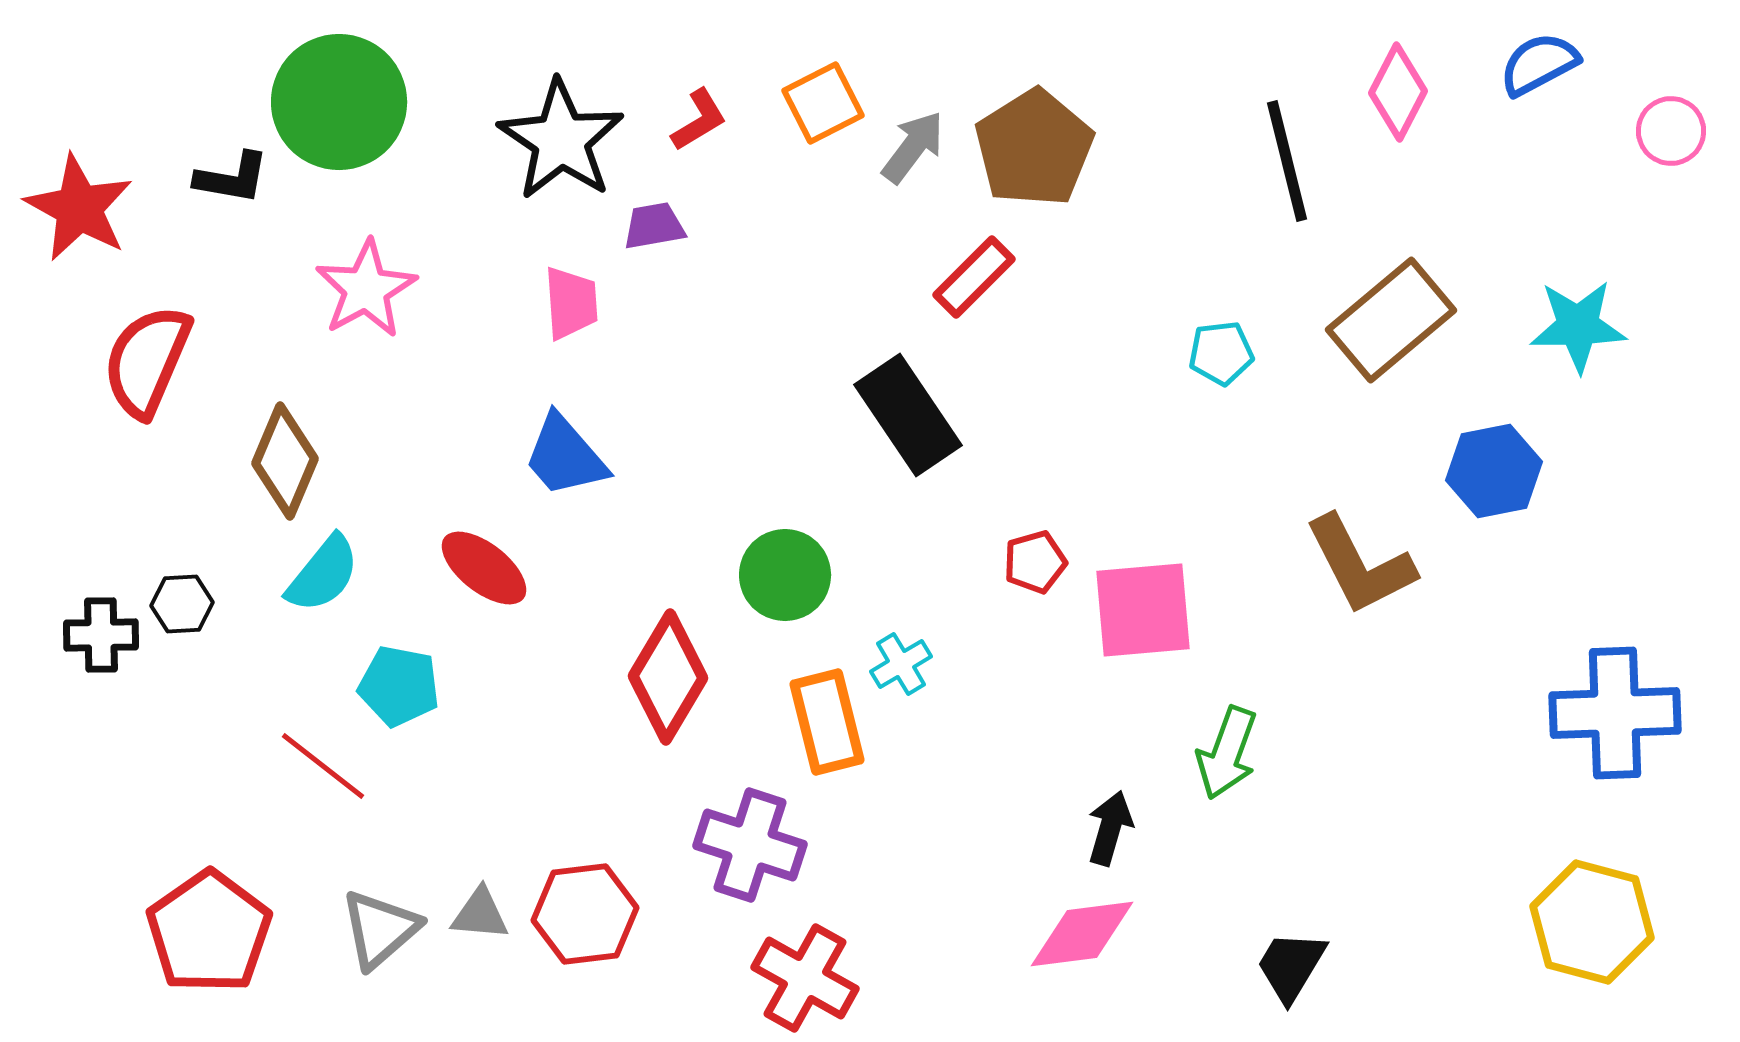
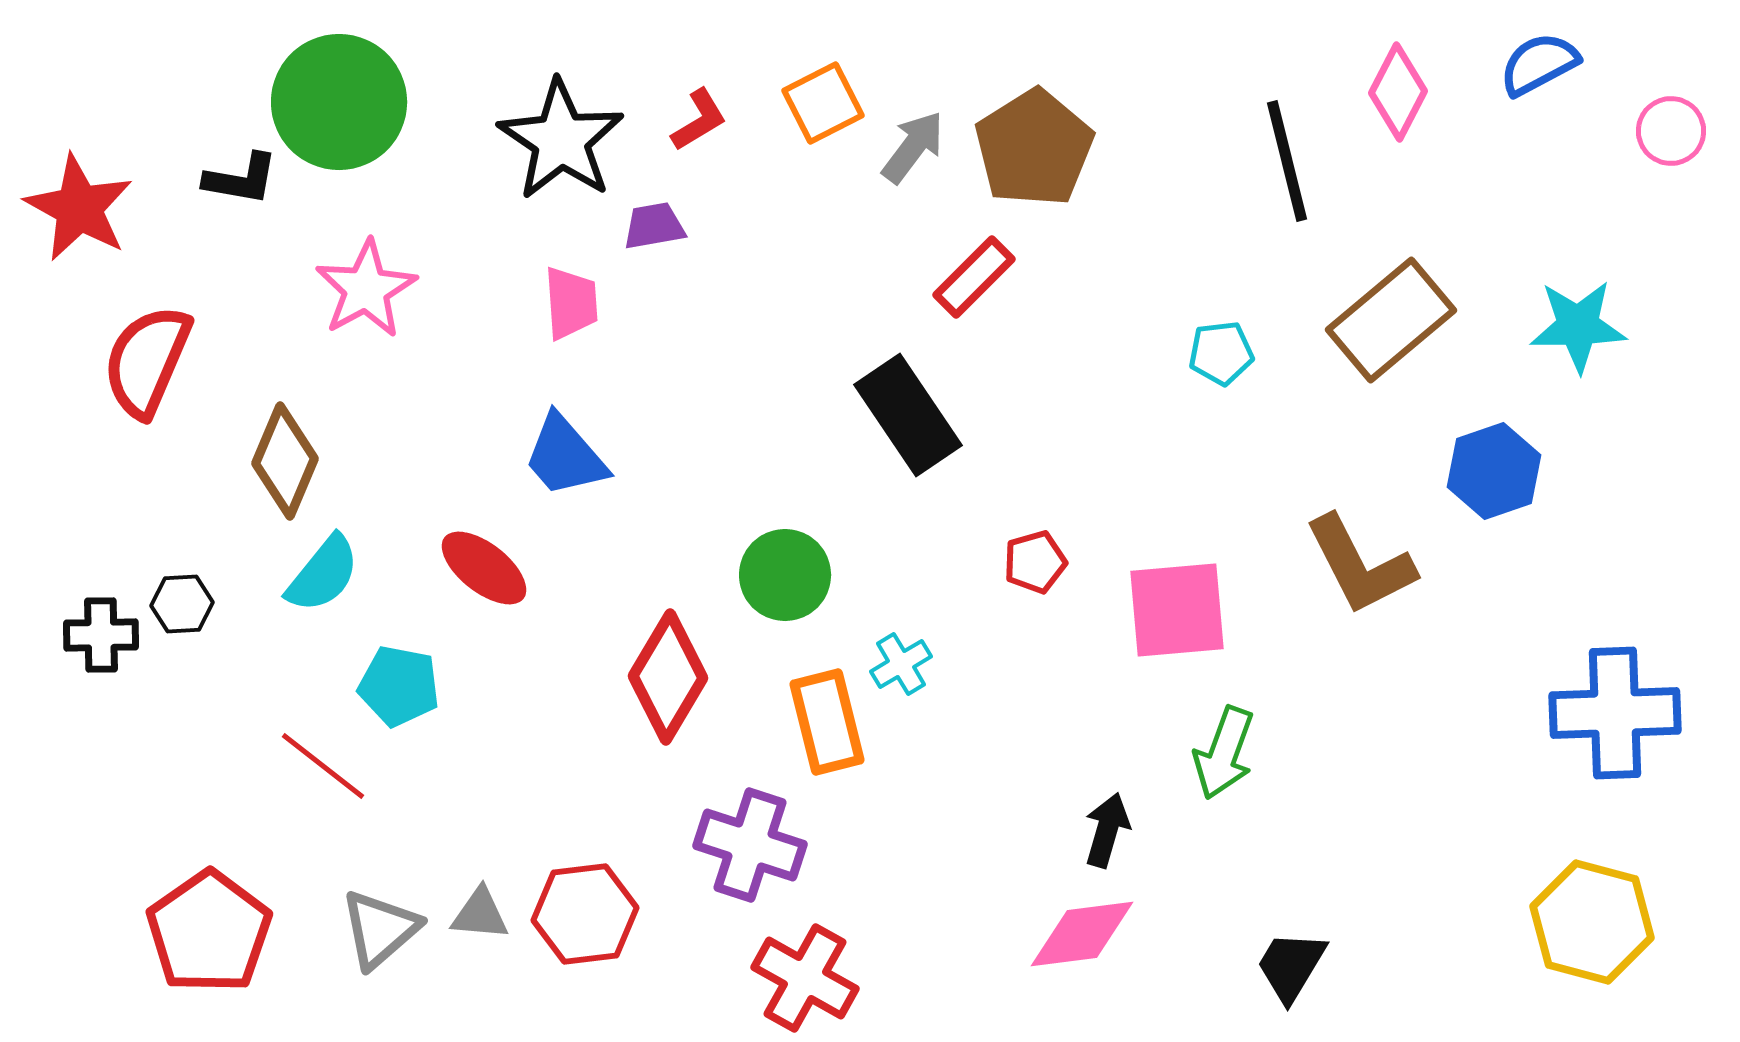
black L-shape at (232, 178): moved 9 px right, 1 px down
blue hexagon at (1494, 471): rotated 8 degrees counterclockwise
pink square at (1143, 610): moved 34 px right
green arrow at (1227, 753): moved 3 px left
black arrow at (1110, 828): moved 3 px left, 2 px down
